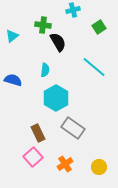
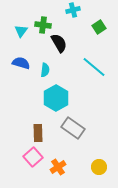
cyan triangle: moved 9 px right, 5 px up; rotated 16 degrees counterclockwise
black semicircle: moved 1 px right, 1 px down
blue semicircle: moved 8 px right, 17 px up
brown rectangle: rotated 24 degrees clockwise
orange cross: moved 7 px left, 3 px down
